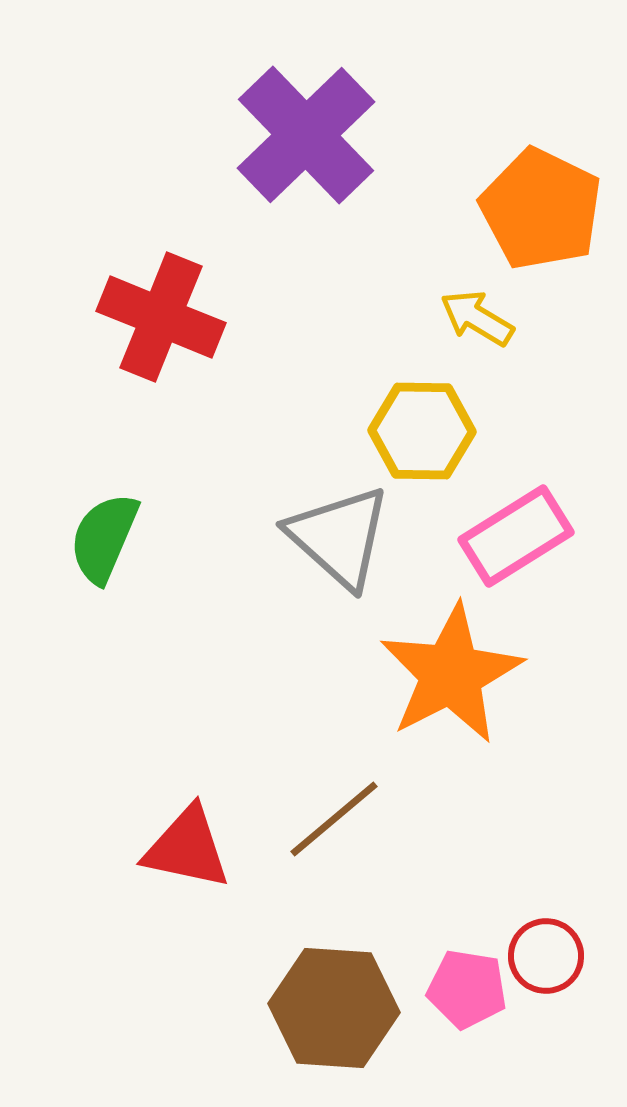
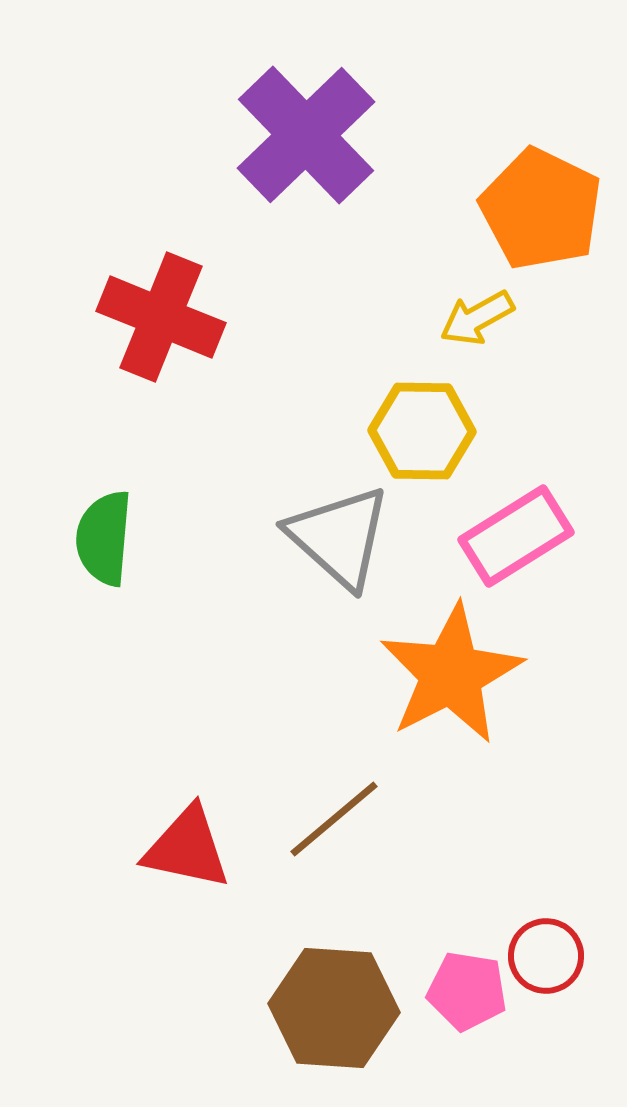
yellow arrow: rotated 60 degrees counterclockwise
green semicircle: rotated 18 degrees counterclockwise
pink pentagon: moved 2 px down
